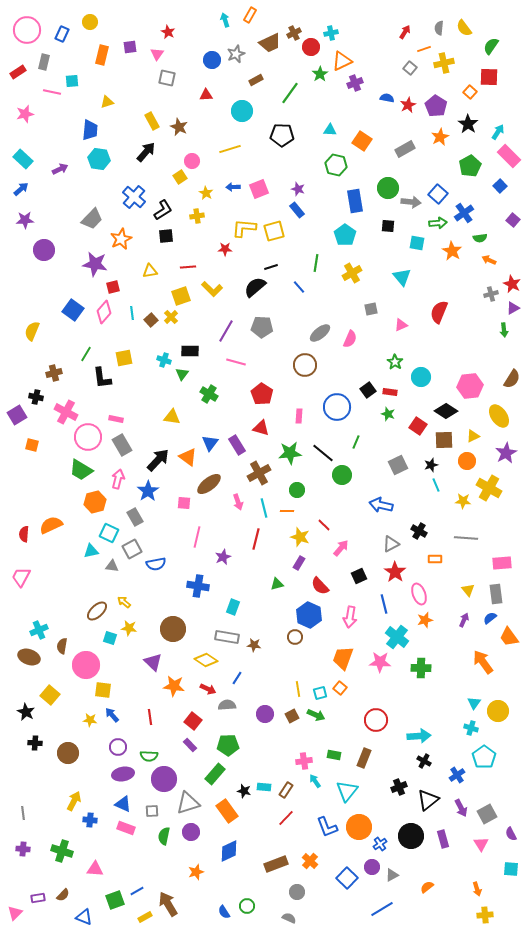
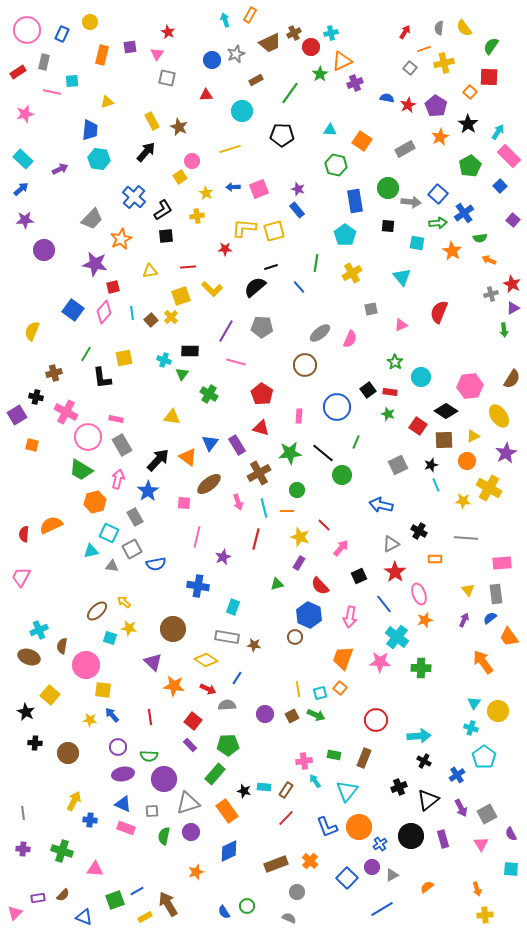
blue line at (384, 604): rotated 24 degrees counterclockwise
